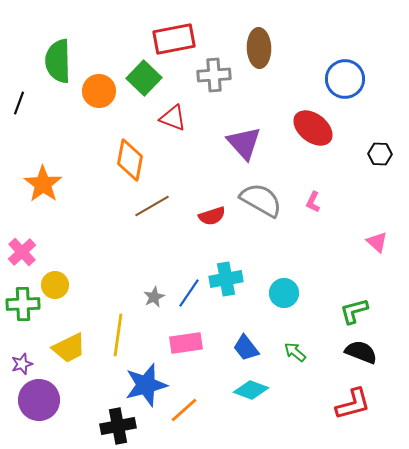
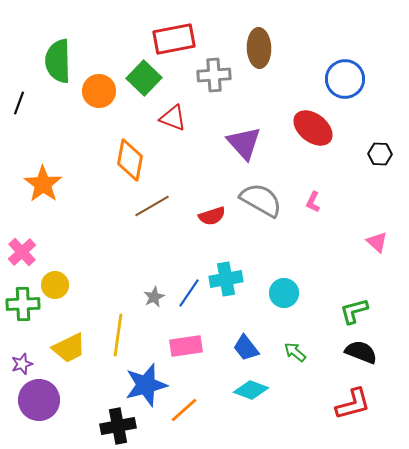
pink rectangle: moved 3 px down
